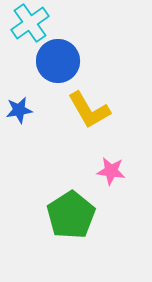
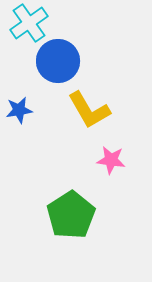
cyan cross: moved 1 px left
pink star: moved 11 px up
